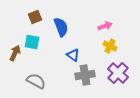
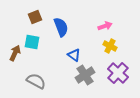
blue triangle: moved 1 px right
gray cross: rotated 24 degrees counterclockwise
